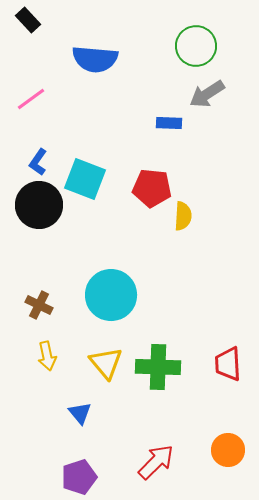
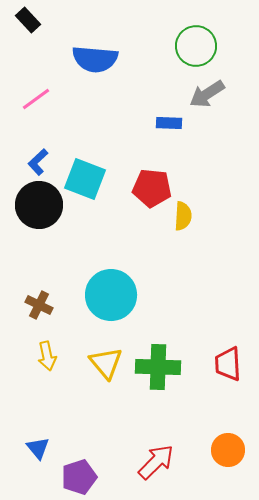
pink line: moved 5 px right
blue L-shape: rotated 12 degrees clockwise
blue triangle: moved 42 px left, 35 px down
